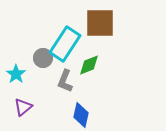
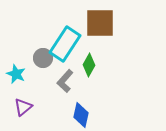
green diamond: rotated 40 degrees counterclockwise
cyan star: rotated 12 degrees counterclockwise
gray L-shape: rotated 20 degrees clockwise
